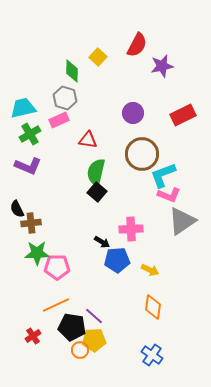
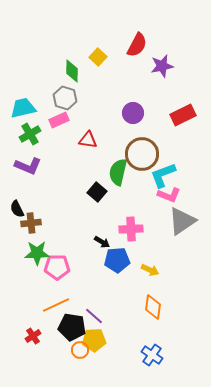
green semicircle: moved 22 px right
